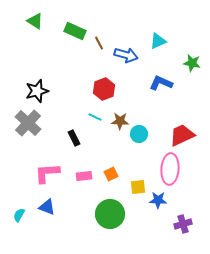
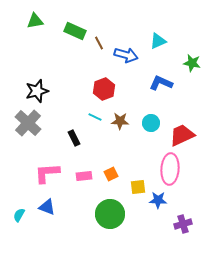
green triangle: rotated 42 degrees counterclockwise
cyan circle: moved 12 px right, 11 px up
